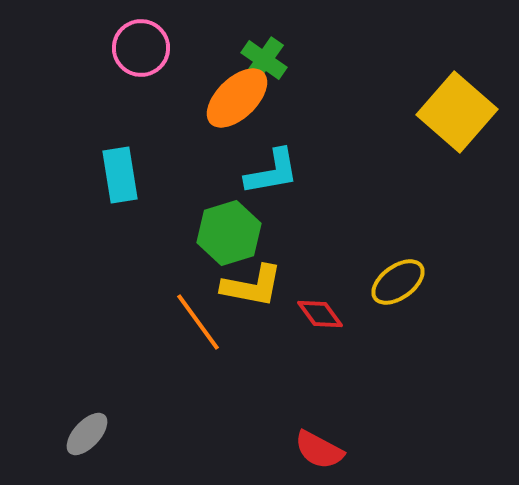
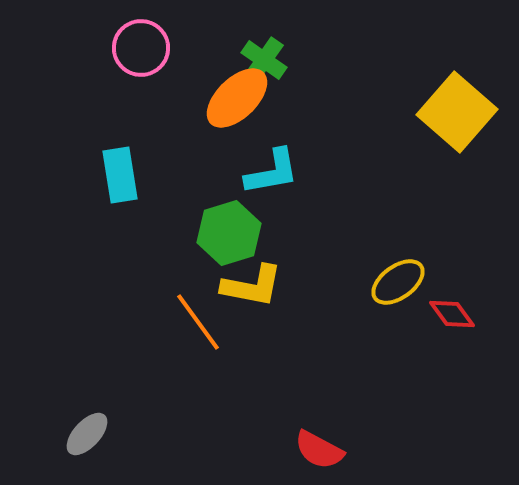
red diamond: moved 132 px right
